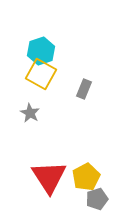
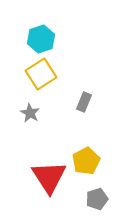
cyan hexagon: moved 12 px up
yellow square: rotated 28 degrees clockwise
gray rectangle: moved 13 px down
yellow pentagon: moved 16 px up
